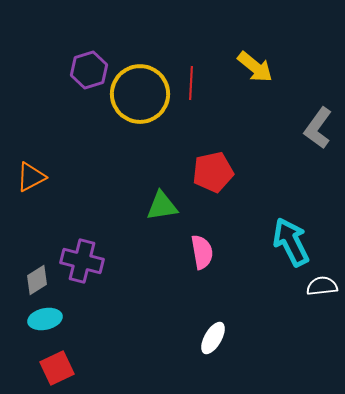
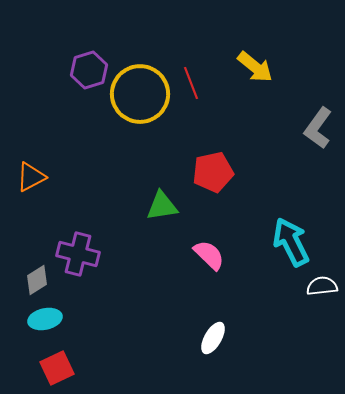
red line: rotated 24 degrees counterclockwise
pink semicircle: moved 7 px right, 3 px down; rotated 36 degrees counterclockwise
purple cross: moved 4 px left, 7 px up
